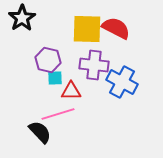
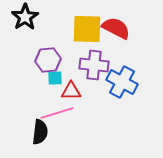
black star: moved 3 px right, 1 px up
purple hexagon: rotated 20 degrees counterclockwise
pink line: moved 1 px left, 1 px up
black semicircle: rotated 50 degrees clockwise
